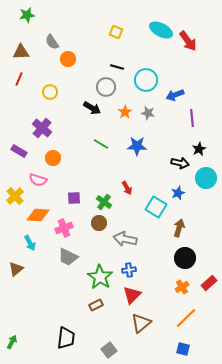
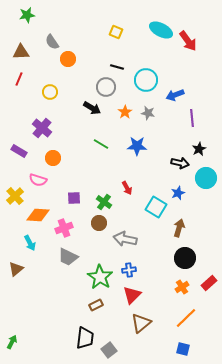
black trapezoid at (66, 338): moved 19 px right
